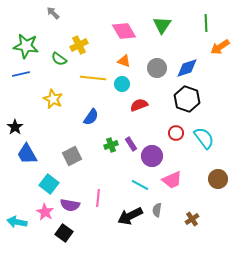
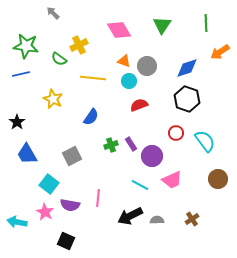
pink diamond: moved 5 px left, 1 px up
orange arrow: moved 5 px down
gray circle: moved 10 px left, 2 px up
cyan circle: moved 7 px right, 3 px up
black star: moved 2 px right, 5 px up
cyan semicircle: moved 1 px right, 3 px down
gray semicircle: moved 10 px down; rotated 80 degrees clockwise
black square: moved 2 px right, 8 px down; rotated 12 degrees counterclockwise
